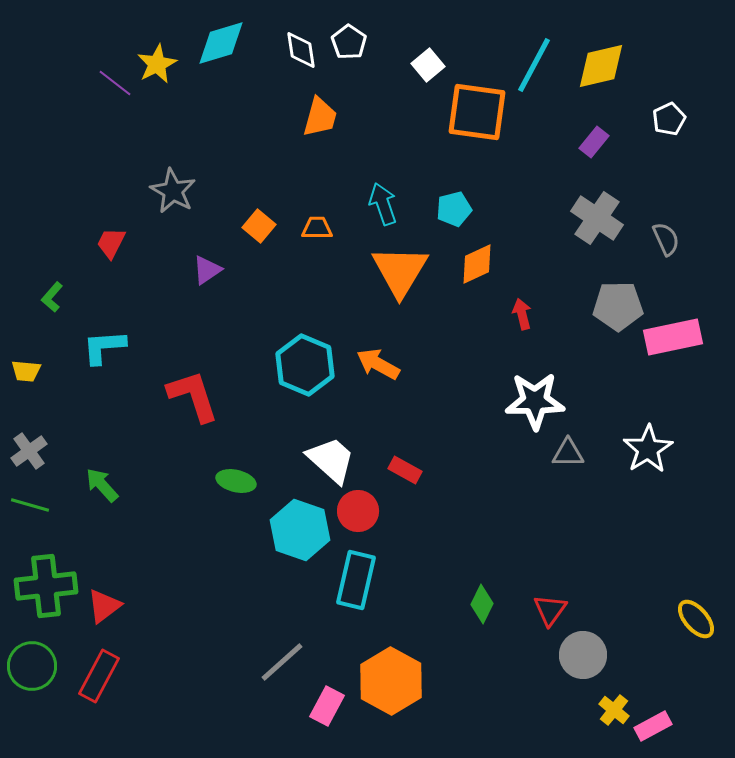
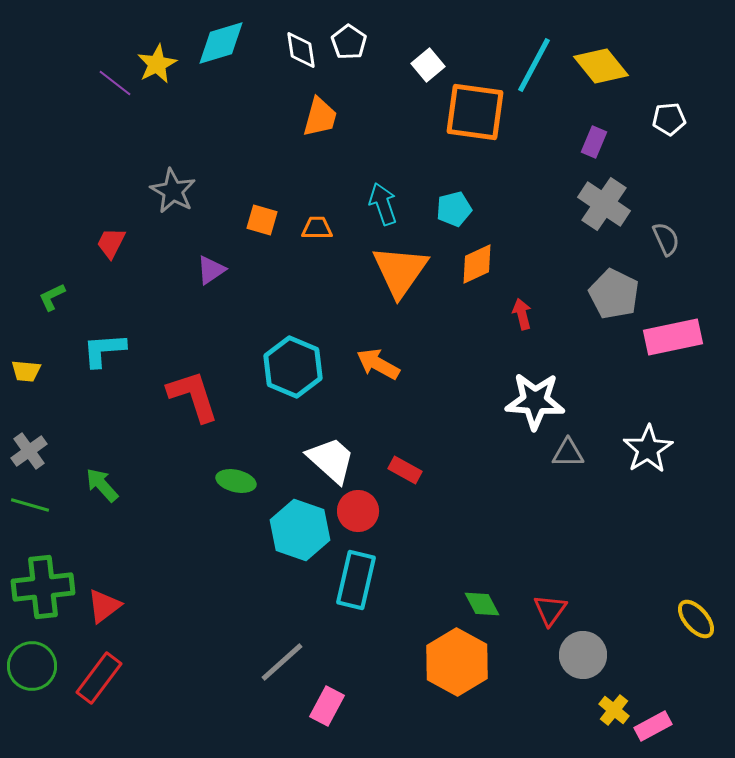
yellow diamond at (601, 66): rotated 64 degrees clockwise
orange square at (477, 112): moved 2 px left
white pentagon at (669, 119): rotated 20 degrees clockwise
purple rectangle at (594, 142): rotated 16 degrees counterclockwise
gray cross at (597, 218): moved 7 px right, 14 px up
orange square at (259, 226): moved 3 px right, 6 px up; rotated 24 degrees counterclockwise
purple triangle at (207, 270): moved 4 px right
orange triangle at (400, 271): rotated 4 degrees clockwise
green L-shape at (52, 297): rotated 24 degrees clockwise
gray pentagon at (618, 306): moved 4 px left, 12 px up; rotated 27 degrees clockwise
cyan L-shape at (104, 347): moved 3 px down
cyan hexagon at (305, 365): moved 12 px left, 2 px down
white star at (535, 401): rotated 4 degrees clockwise
green cross at (46, 586): moved 3 px left, 1 px down
green diamond at (482, 604): rotated 54 degrees counterclockwise
red rectangle at (99, 676): moved 2 px down; rotated 9 degrees clockwise
orange hexagon at (391, 681): moved 66 px right, 19 px up
